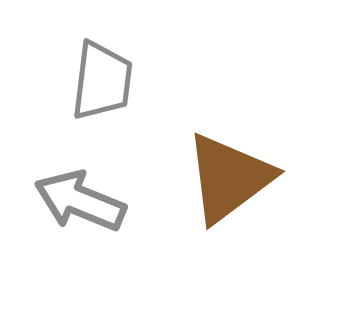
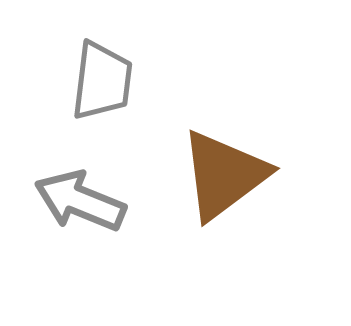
brown triangle: moved 5 px left, 3 px up
